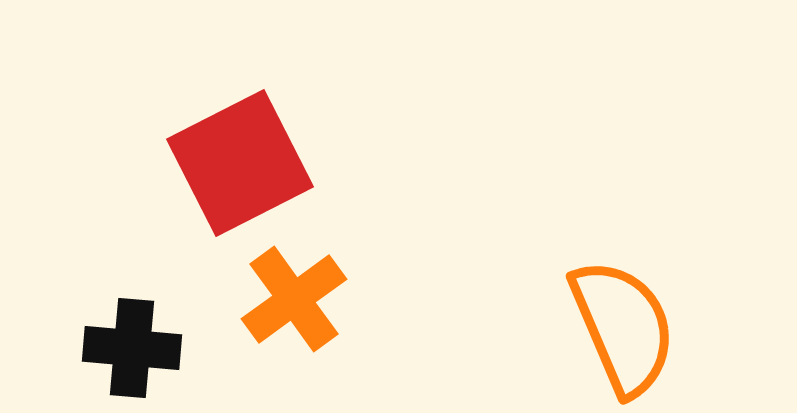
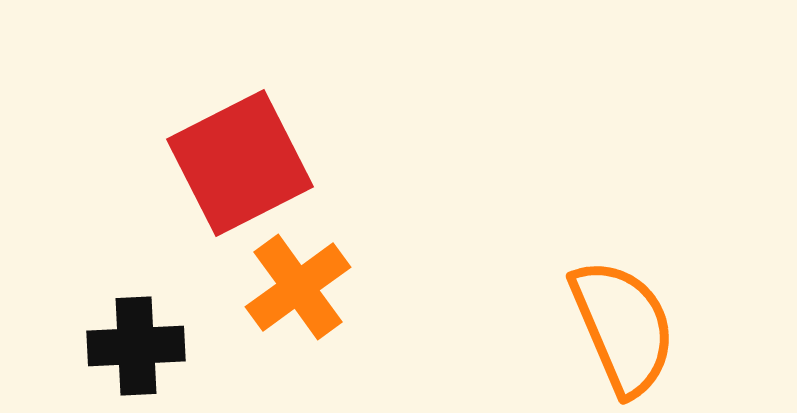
orange cross: moved 4 px right, 12 px up
black cross: moved 4 px right, 2 px up; rotated 8 degrees counterclockwise
